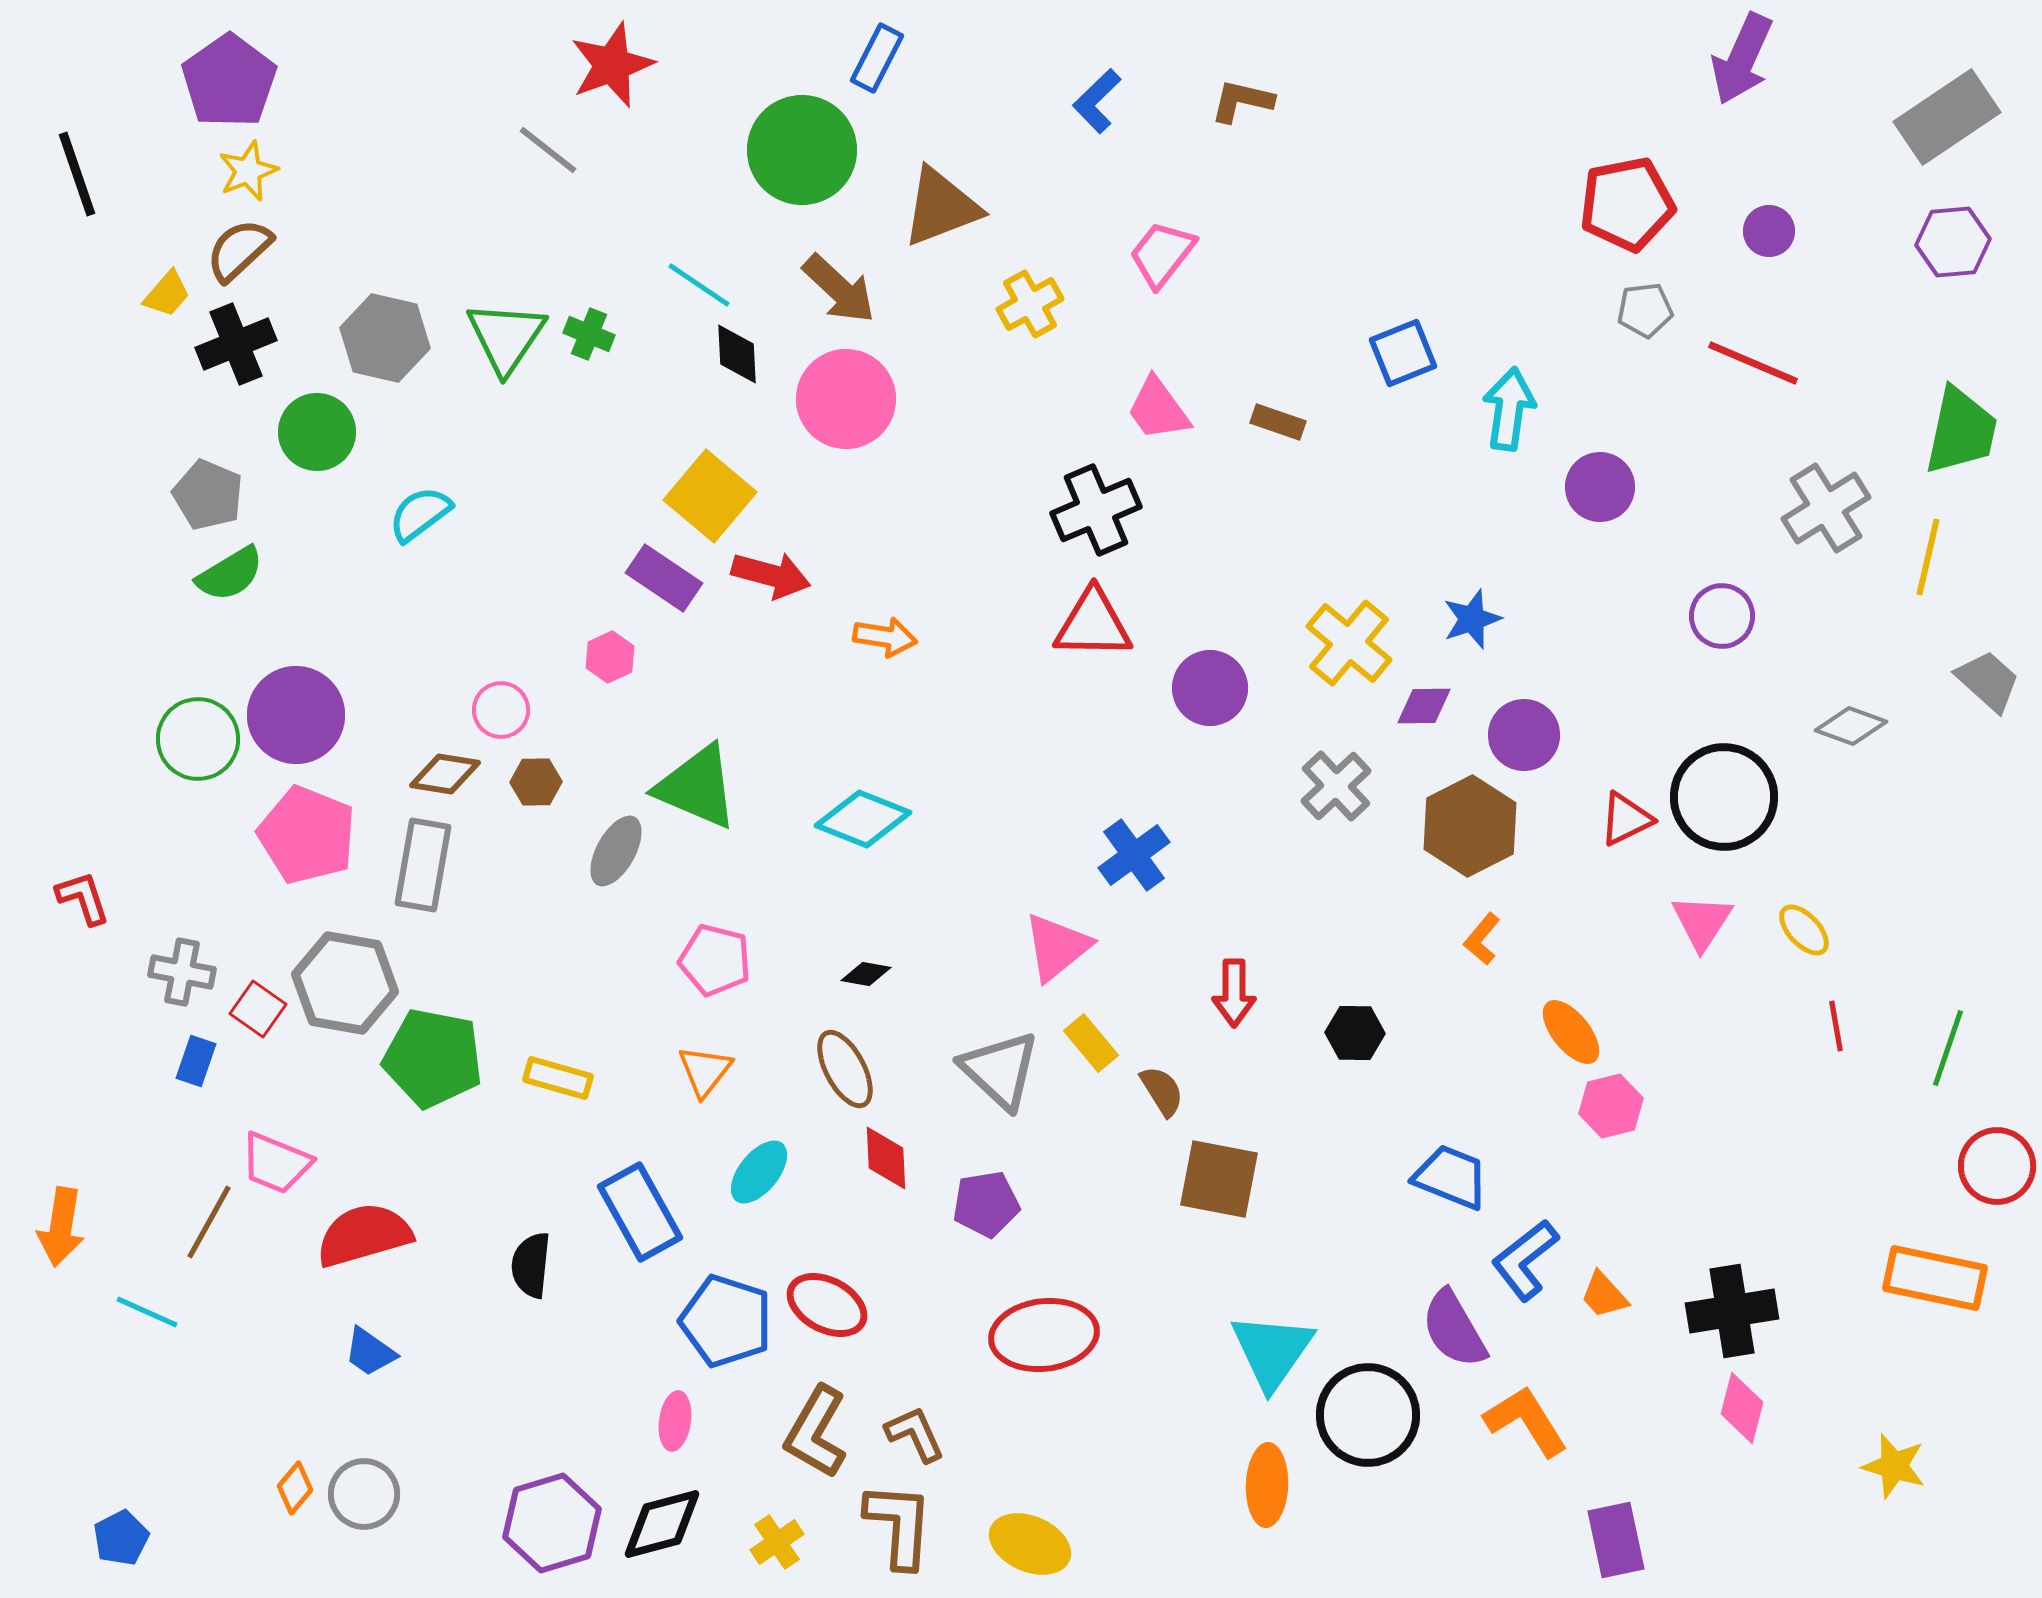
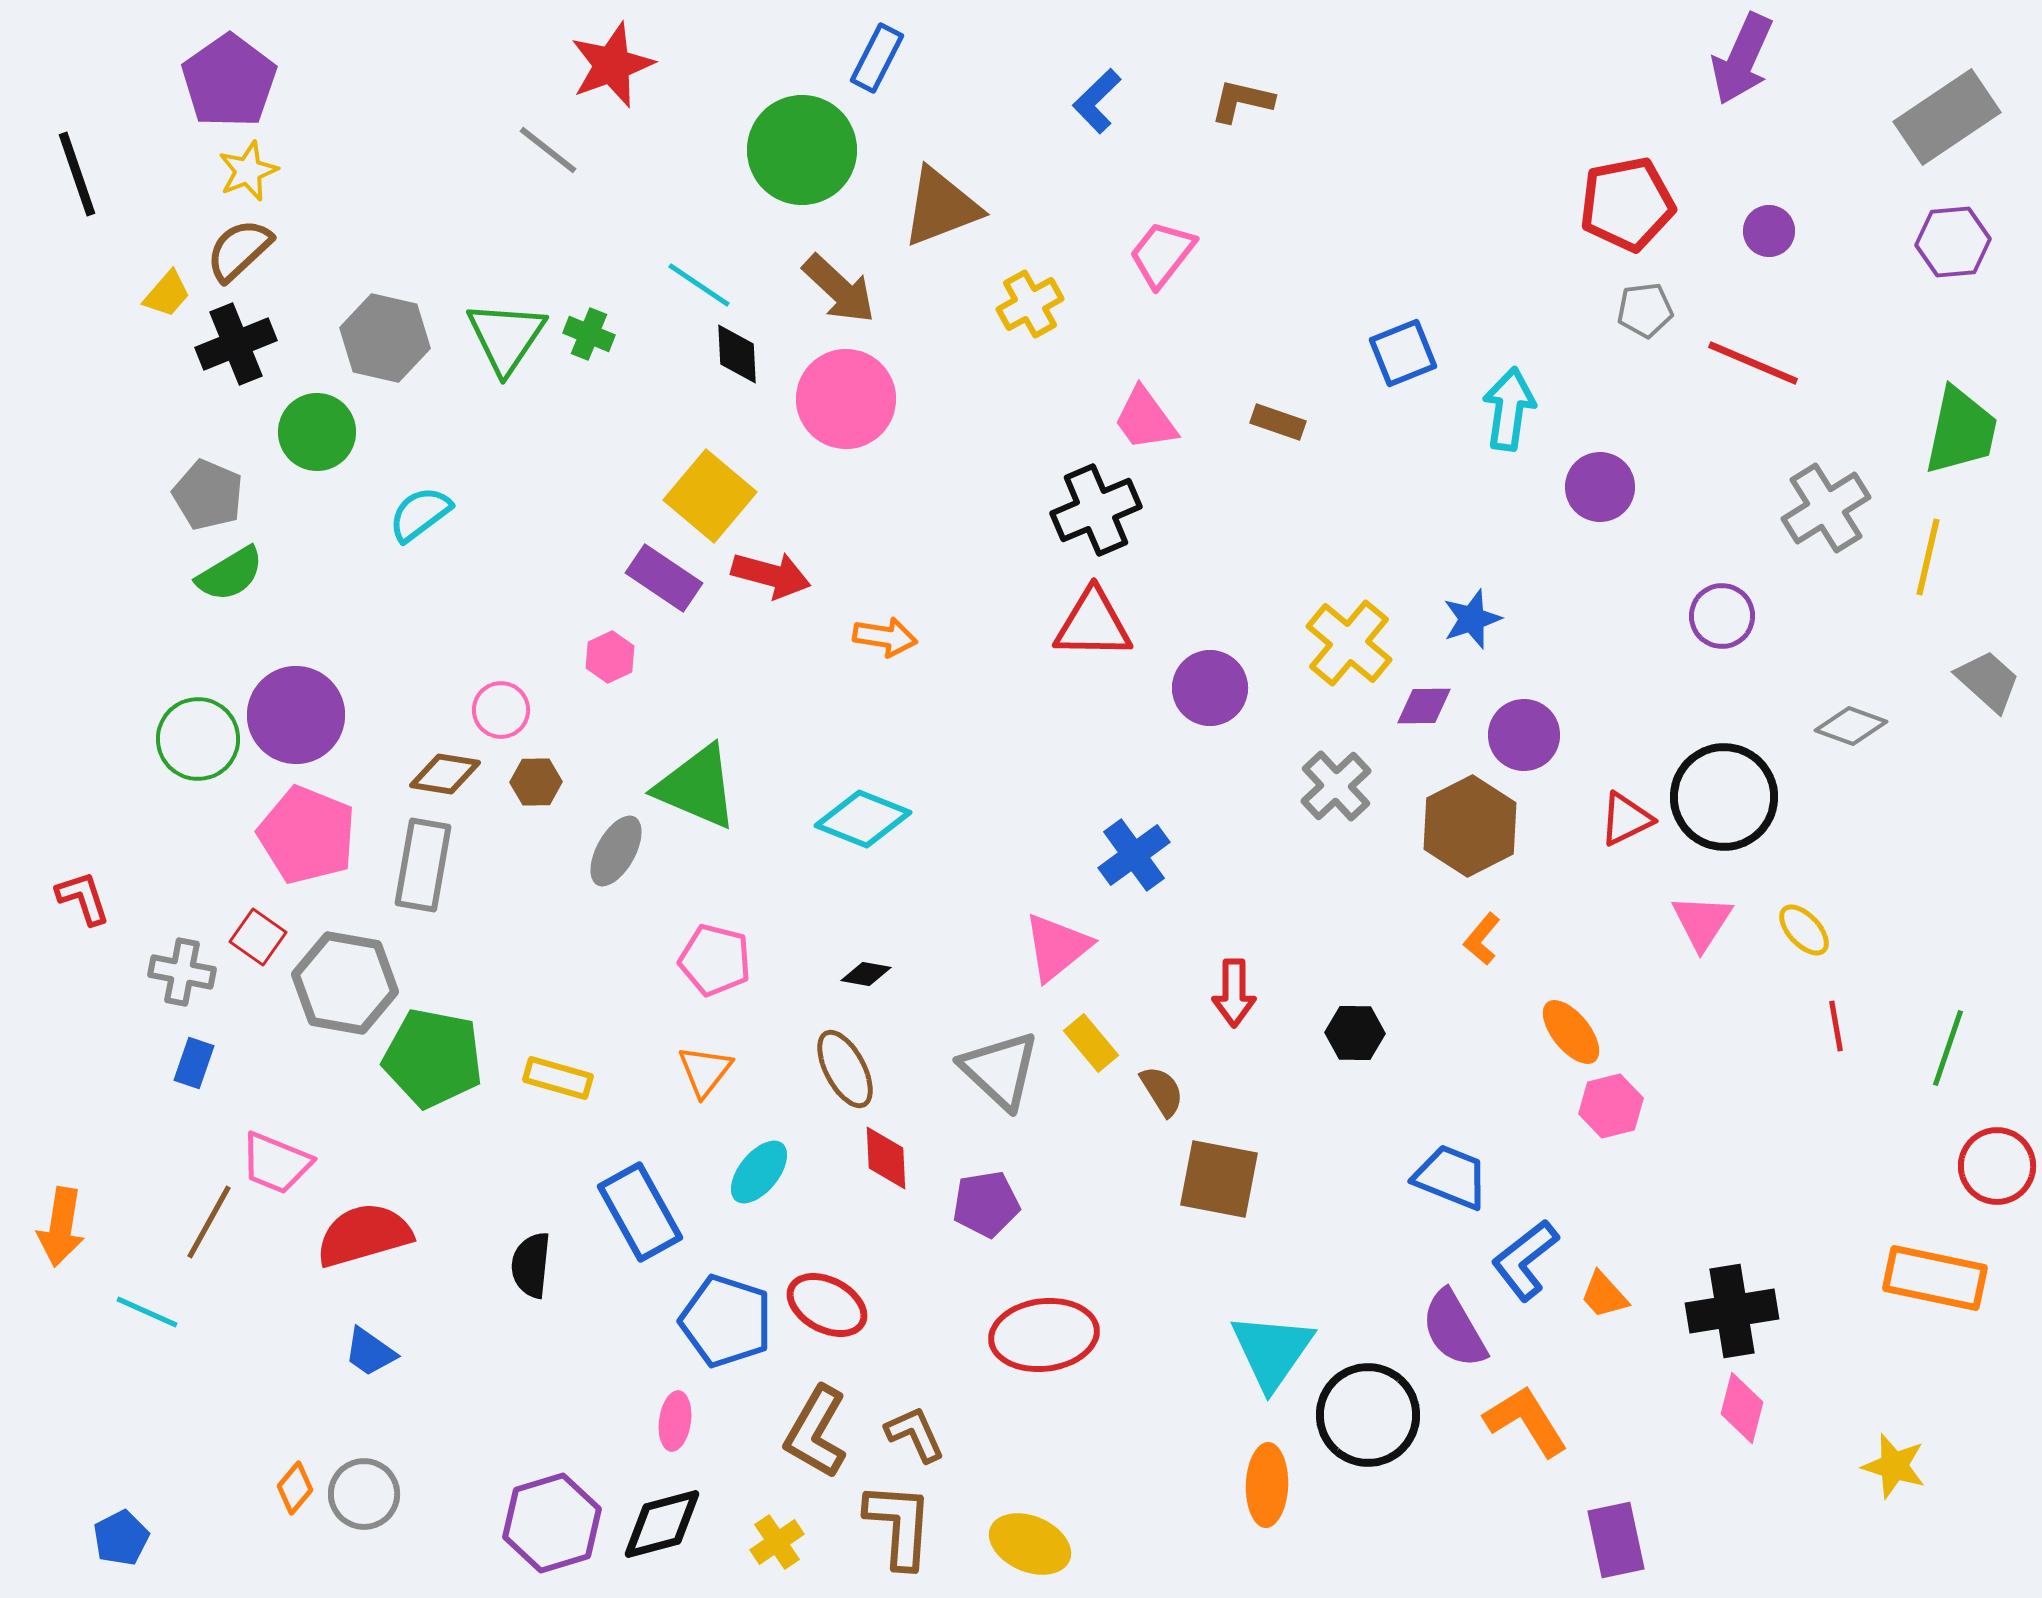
pink trapezoid at (1158, 409): moved 13 px left, 10 px down
red square at (258, 1009): moved 72 px up
blue rectangle at (196, 1061): moved 2 px left, 2 px down
